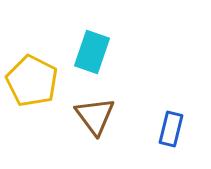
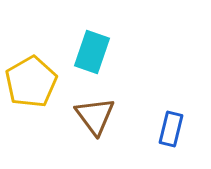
yellow pentagon: moved 1 px left, 1 px down; rotated 15 degrees clockwise
